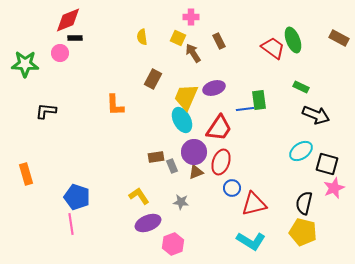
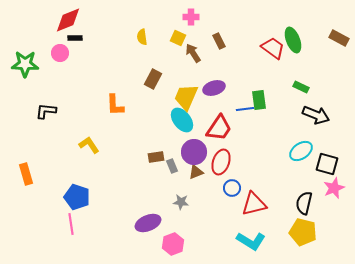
cyan ellipse at (182, 120): rotated 10 degrees counterclockwise
yellow L-shape at (139, 196): moved 50 px left, 51 px up
